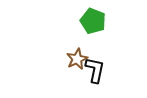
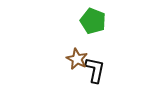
brown star: rotated 20 degrees counterclockwise
